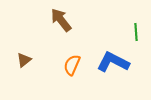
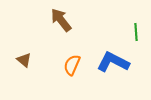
brown triangle: rotated 42 degrees counterclockwise
